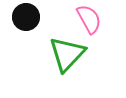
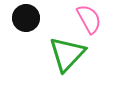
black circle: moved 1 px down
